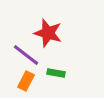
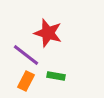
green rectangle: moved 3 px down
